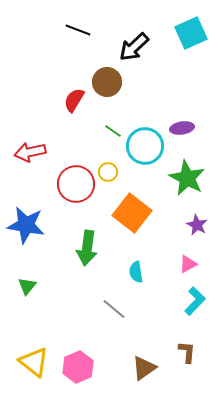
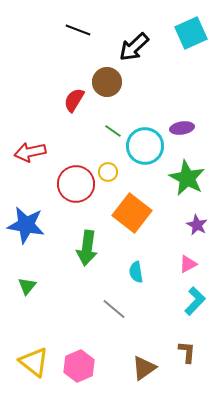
pink hexagon: moved 1 px right, 1 px up
